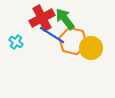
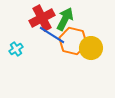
green arrow: rotated 65 degrees clockwise
cyan cross: moved 7 px down; rotated 24 degrees clockwise
